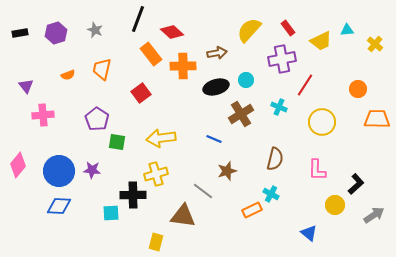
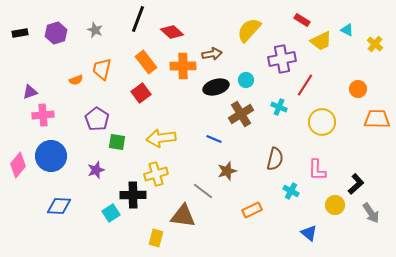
red rectangle at (288, 28): moved 14 px right, 8 px up; rotated 21 degrees counterclockwise
cyan triangle at (347, 30): rotated 32 degrees clockwise
brown arrow at (217, 53): moved 5 px left, 1 px down
orange rectangle at (151, 54): moved 5 px left, 8 px down
orange semicircle at (68, 75): moved 8 px right, 5 px down
purple triangle at (26, 86): moved 4 px right, 6 px down; rotated 49 degrees clockwise
purple star at (92, 170): moved 4 px right; rotated 24 degrees counterclockwise
blue circle at (59, 171): moved 8 px left, 15 px up
cyan cross at (271, 194): moved 20 px right, 3 px up
cyan square at (111, 213): rotated 30 degrees counterclockwise
gray arrow at (374, 215): moved 3 px left, 2 px up; rotated 90 degrees clockwise
yellow rectangle at (156, 242): moved 4 px up
